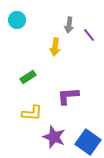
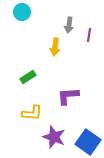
cyan circle: moved 5 px right, 8 px up
purple line: rotated 48 degrees clockwise
